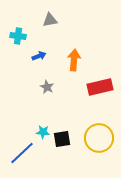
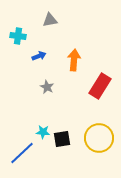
red rectangle: moved 1 px up; rotated 45 degrees counterclockwise
